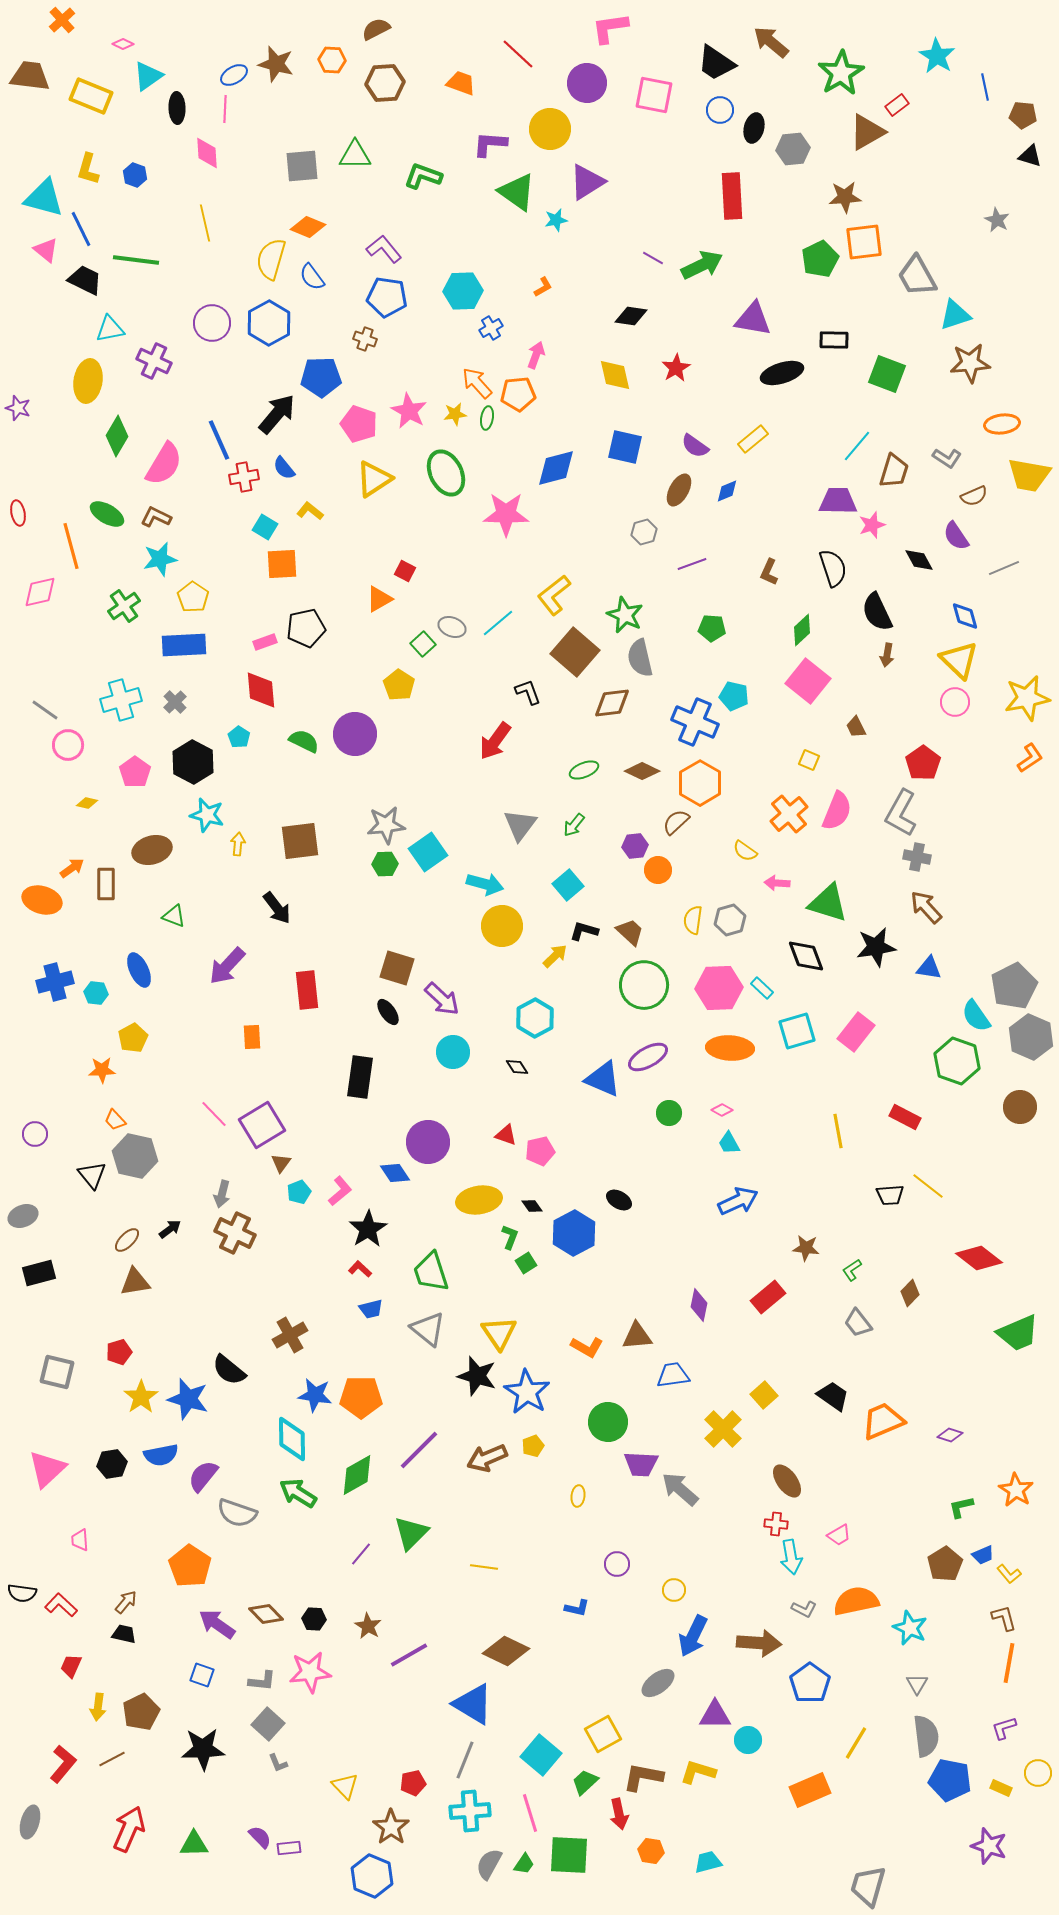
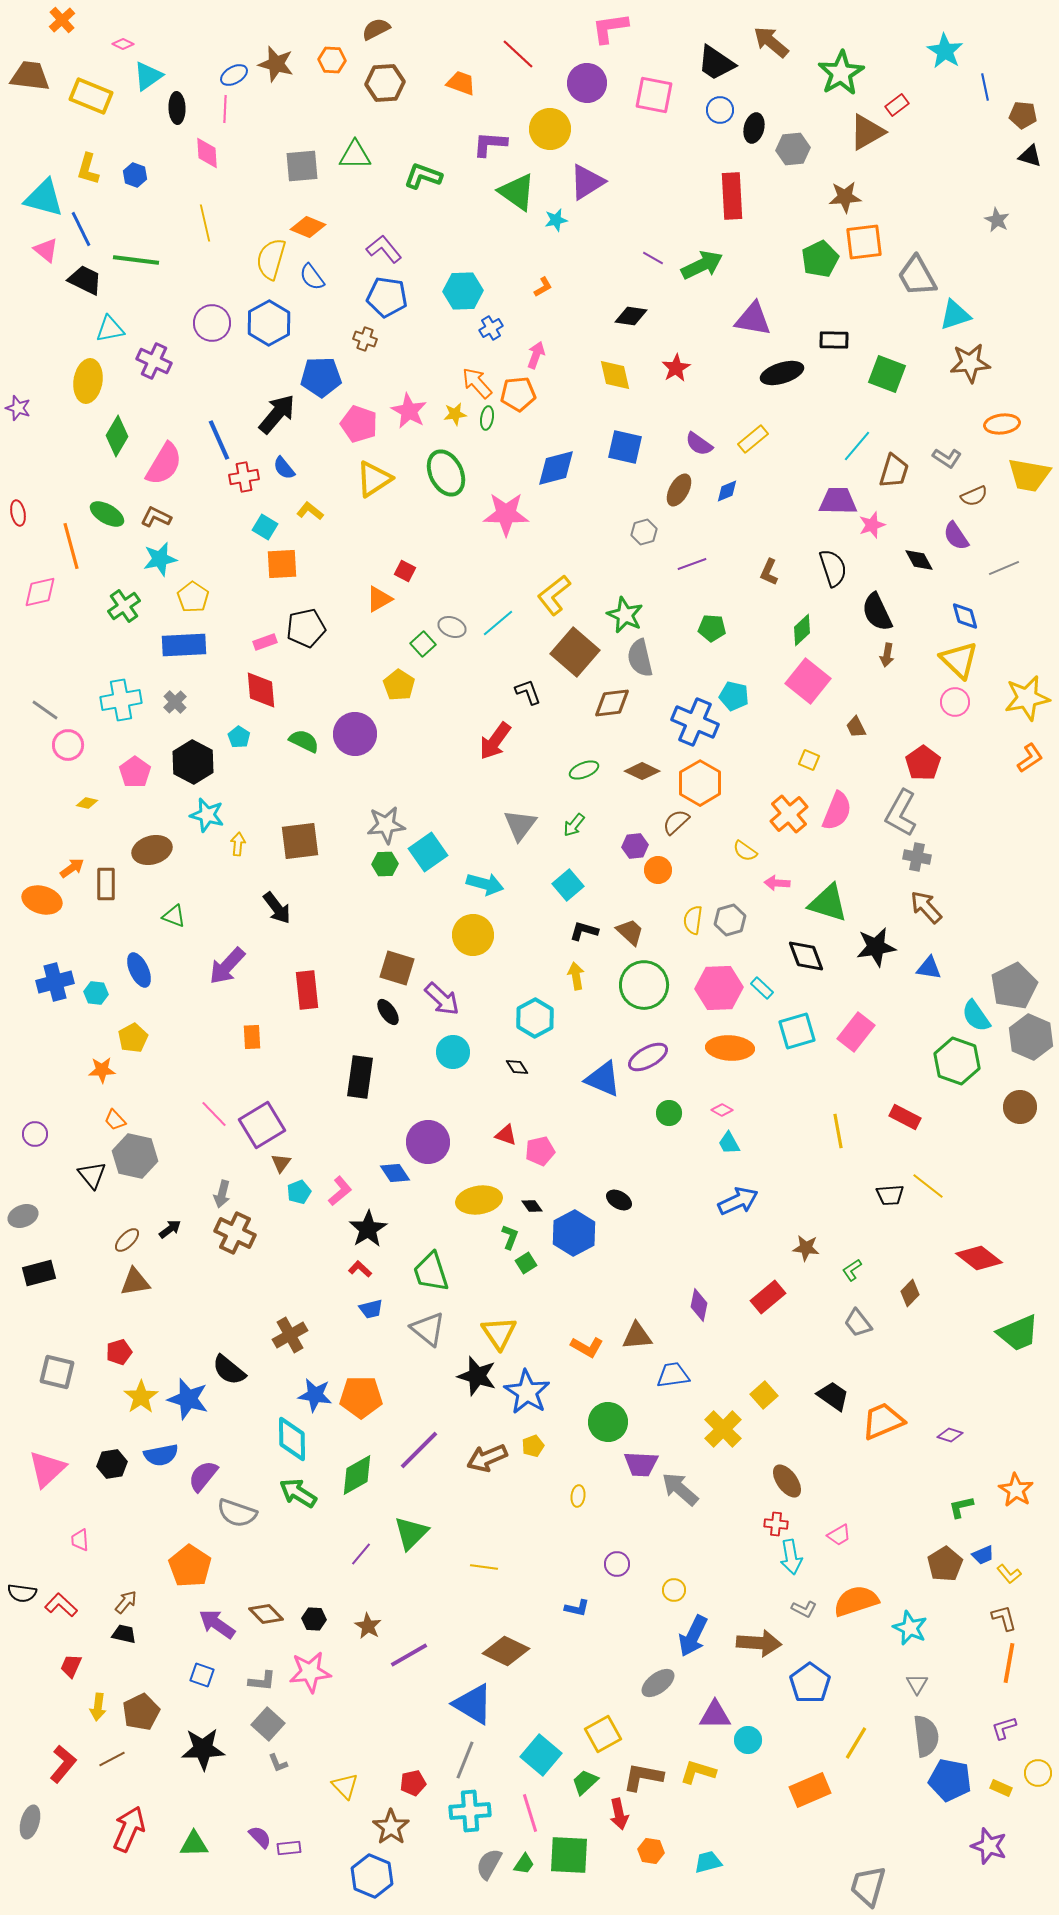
cyan star at (937, 56): moved 8 px right, 5 px up
purple semicircle at (695, 446): moved 4 px right, 2 px up
cyan cross at (121, 700): rotated 6 degrees clockwise
yellow circle at (502, 926): moved 29 px left, 9 px down
yellow arrow at (555, 956): moved 21 px right, 20 px down; rotated 56 degrees counterclockwise
orange semicircle at (856, 1601): rotated 6 degrees counterclockwise
